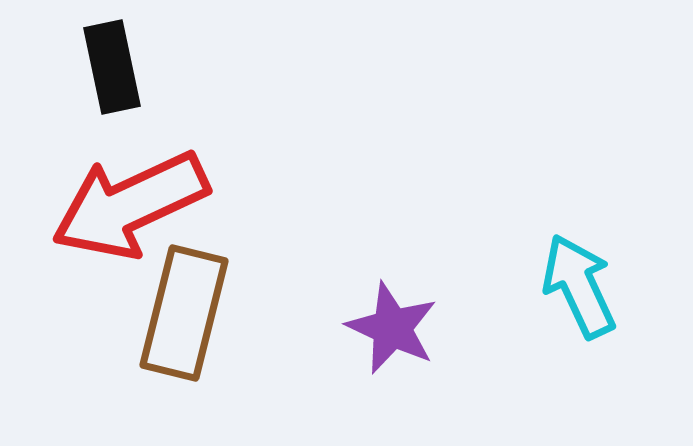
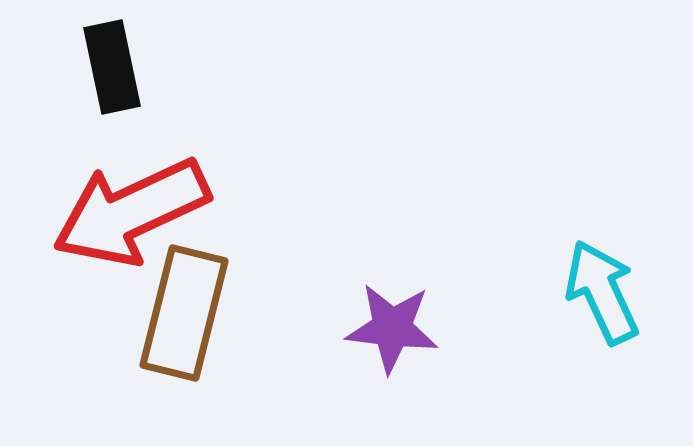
red arrow: moved 1 px right, 7 px down
cyan arrow: moved 23 px right, 6 px down
purple star: rotated 18 degrees counterclockwise
